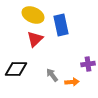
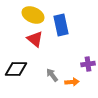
red triangle: rotated 36 degrees counterclockwise
